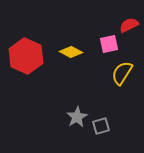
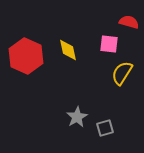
red semicircle: moved 3 px up; rotated 42 degrees clockwise
pink square: rotated 18 degrees clockwise
yellow diamond: moved 3 px left, 2 px up; rotated 50 degrees clockwise
gray square: moved 4 px right, 2 px down
